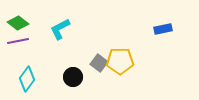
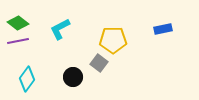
yellow pentagon: moved 7 px left, 21 px up
